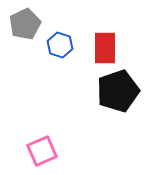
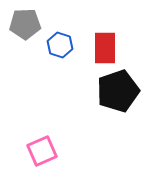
gray pentagon: rotated 24 degrees clockwise
